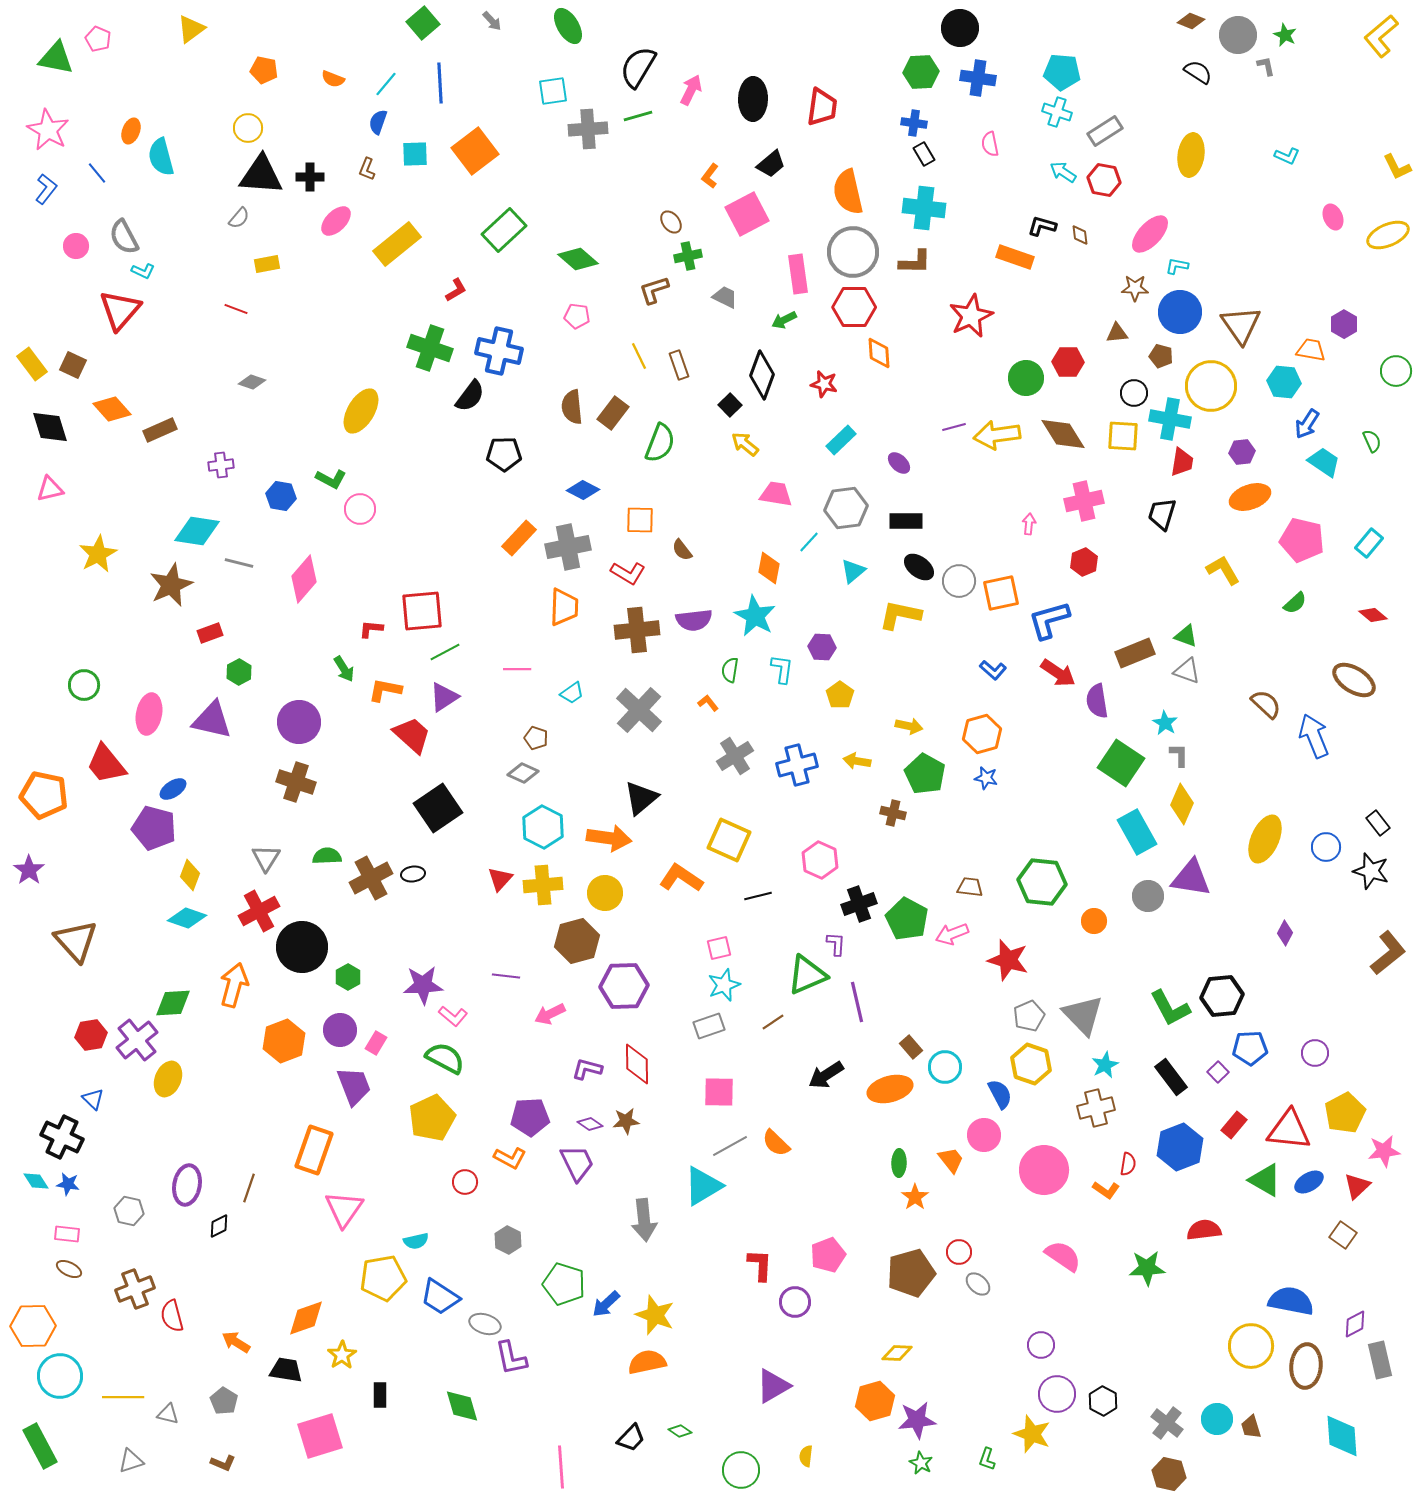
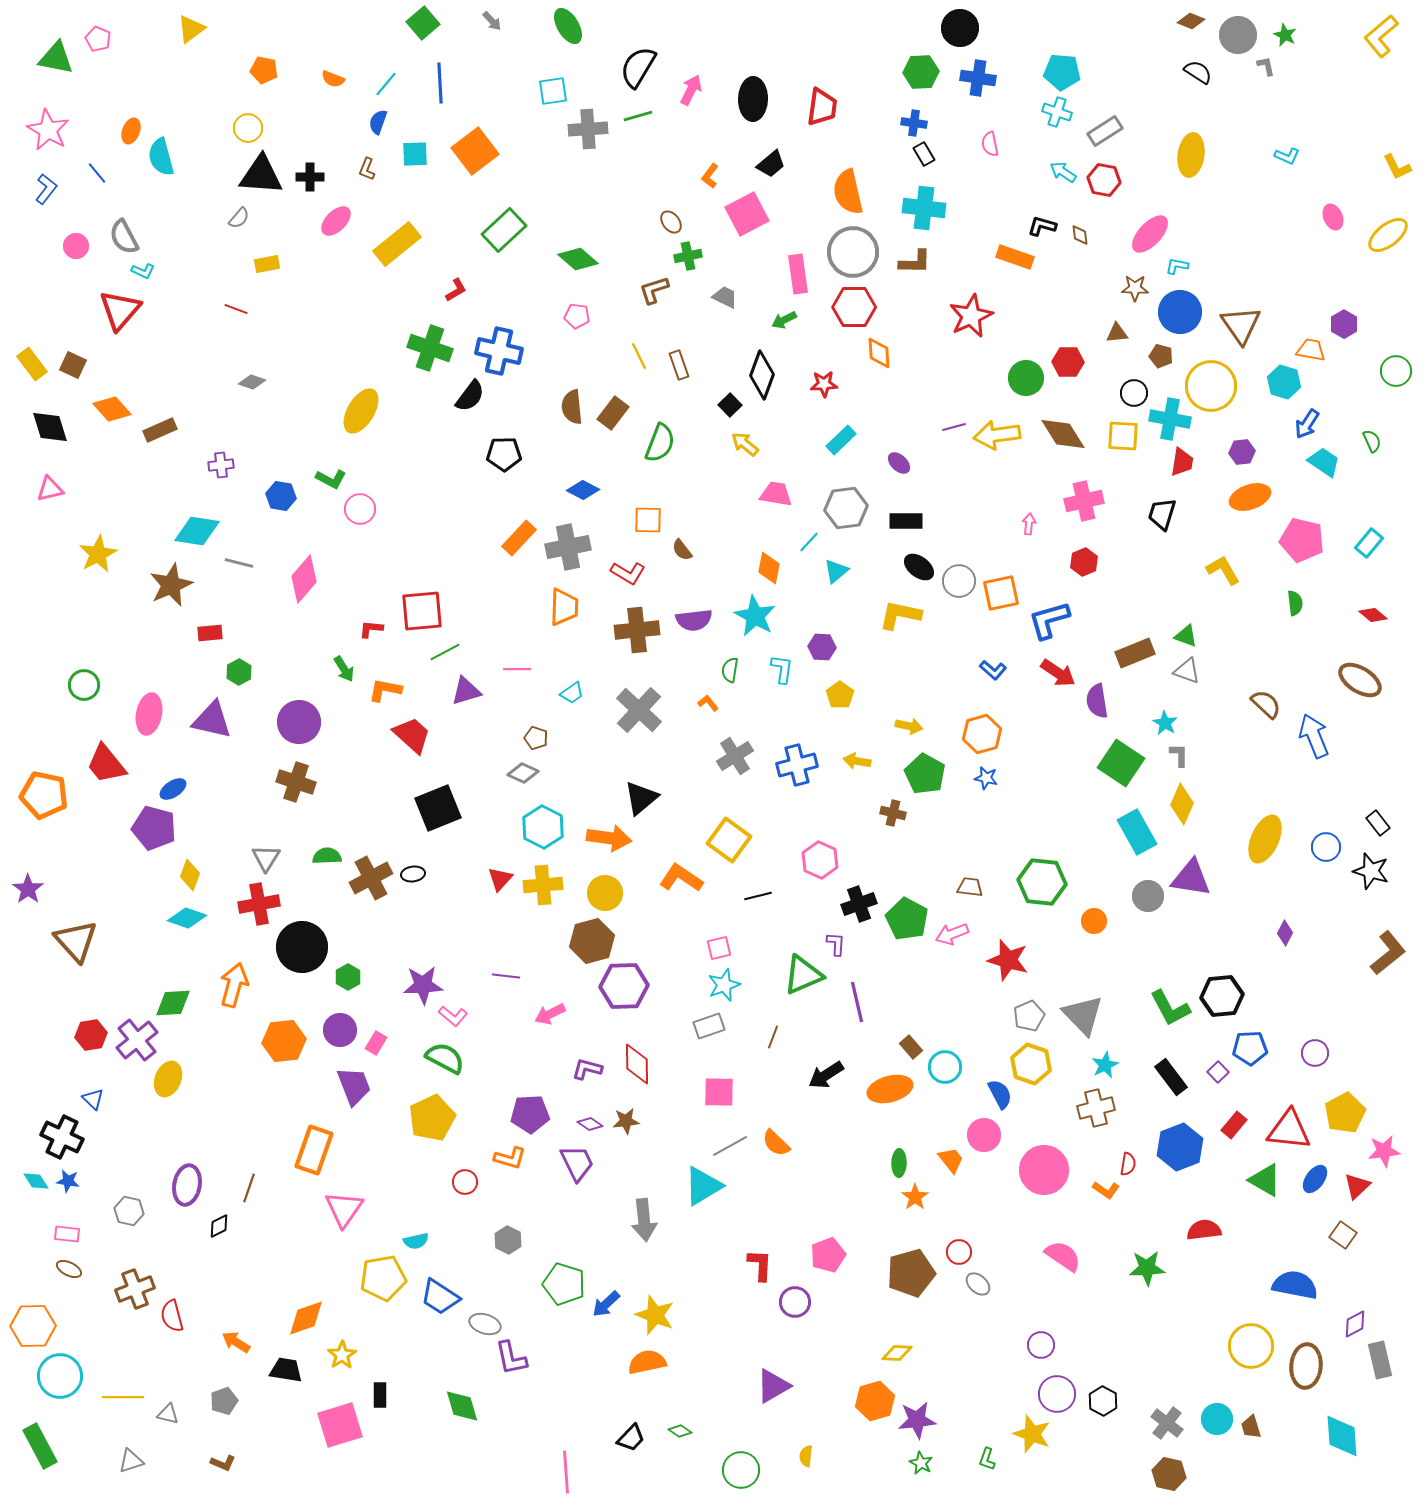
yellow ellipse at (1388, 235): rotated 15 degrees counterclockwise
cyan hexagon at (1284, 382): rotated 12 degrees clockwise
red star at (824, 384): rotated 16 degrees counterclockwise
orange square at (640, 520): moved 8 px right
cyan triangle at (853, 571): moved 17 px left
green semicircle at (1295, 603): rotated 55 degrees counterclockwise
red rectangle at (210, 633): rotated 15 degrees clockwise
brown ellipse at (1354, 680): moved 6 px right
purple triangle at (444, 697): moved 22 px right, 6 px up; rotated 16 degrees clockwise
black square at (438, 808): rotated 12 degrees clockwise
yellow square at (729, 840): rotated 12 degrees clockwise
purple star at (29, 870): moved 1 px left, 19 px down
red cross at (259, 911): moved 7 px up; rotated 18 degrees clockwise
brown hexagon at (577, 941): moved 15 px right
green triangle at (807, 975): moved 4 px left
brown line at (773, 1022): moved 15 px down; rotated 35 degrees counterclockwise
orange hexagon at (284, 1041): rotated 15 degrees clockwise
purple pentagon at (530, 1117): moved 3 px up
orange L-shape at (510, 1158): rotated 12 degrees counterclockwise
blue ellipse at (1309, 1182): moved 6 px right, 3 px up; rotated 24 degrees counterclockwise
blue star at (68, 1184): moved 3 px up
blue semicircle at (1291, 1301): moved 4 px right, 16 px up
gray pentagon at (224, 1401): rotated 20 degrees clockwise
pink square at (320, 1436): moved 20 px right, 11 px up
pink line at (561, 1467): moved 5 px right, 5 px down
